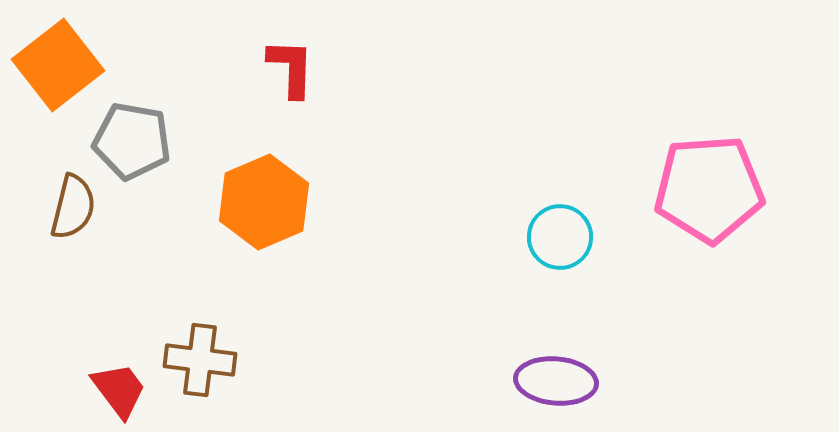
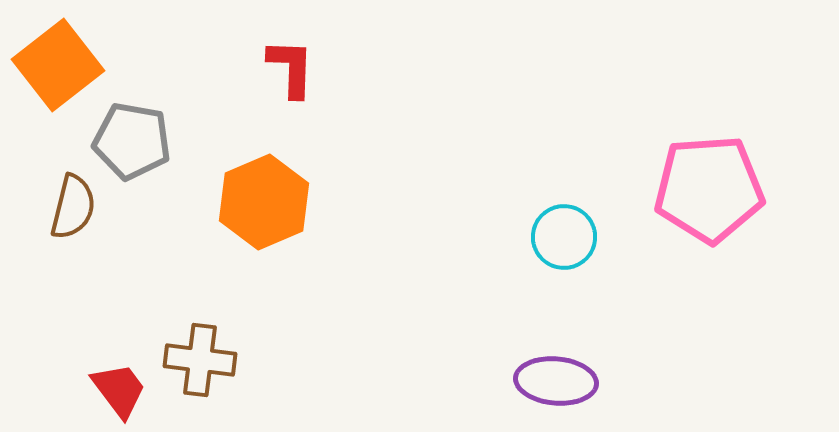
cyan circle: moved 4 px right
